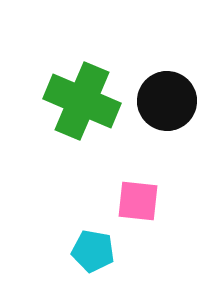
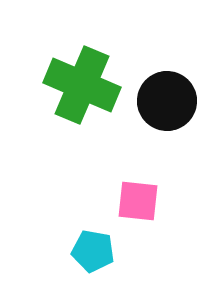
green cross: moved 16 px up
